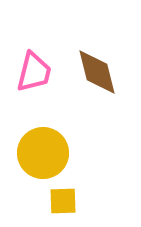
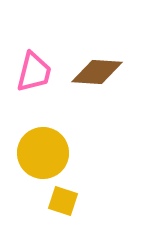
brown diamond: rotated 72 degrees counterclockwise
yellow square: rotated 20 degrees clockwise
